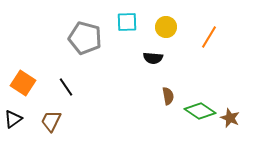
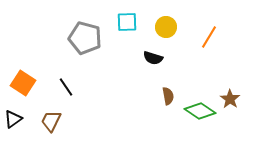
black semicircle: rotated 12 degrees clockwise
brown star: moved 19 px up; rotated 12 degrees clockwise
